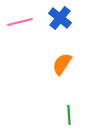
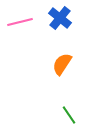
green line: rotated 30 degrees counterclockwise
